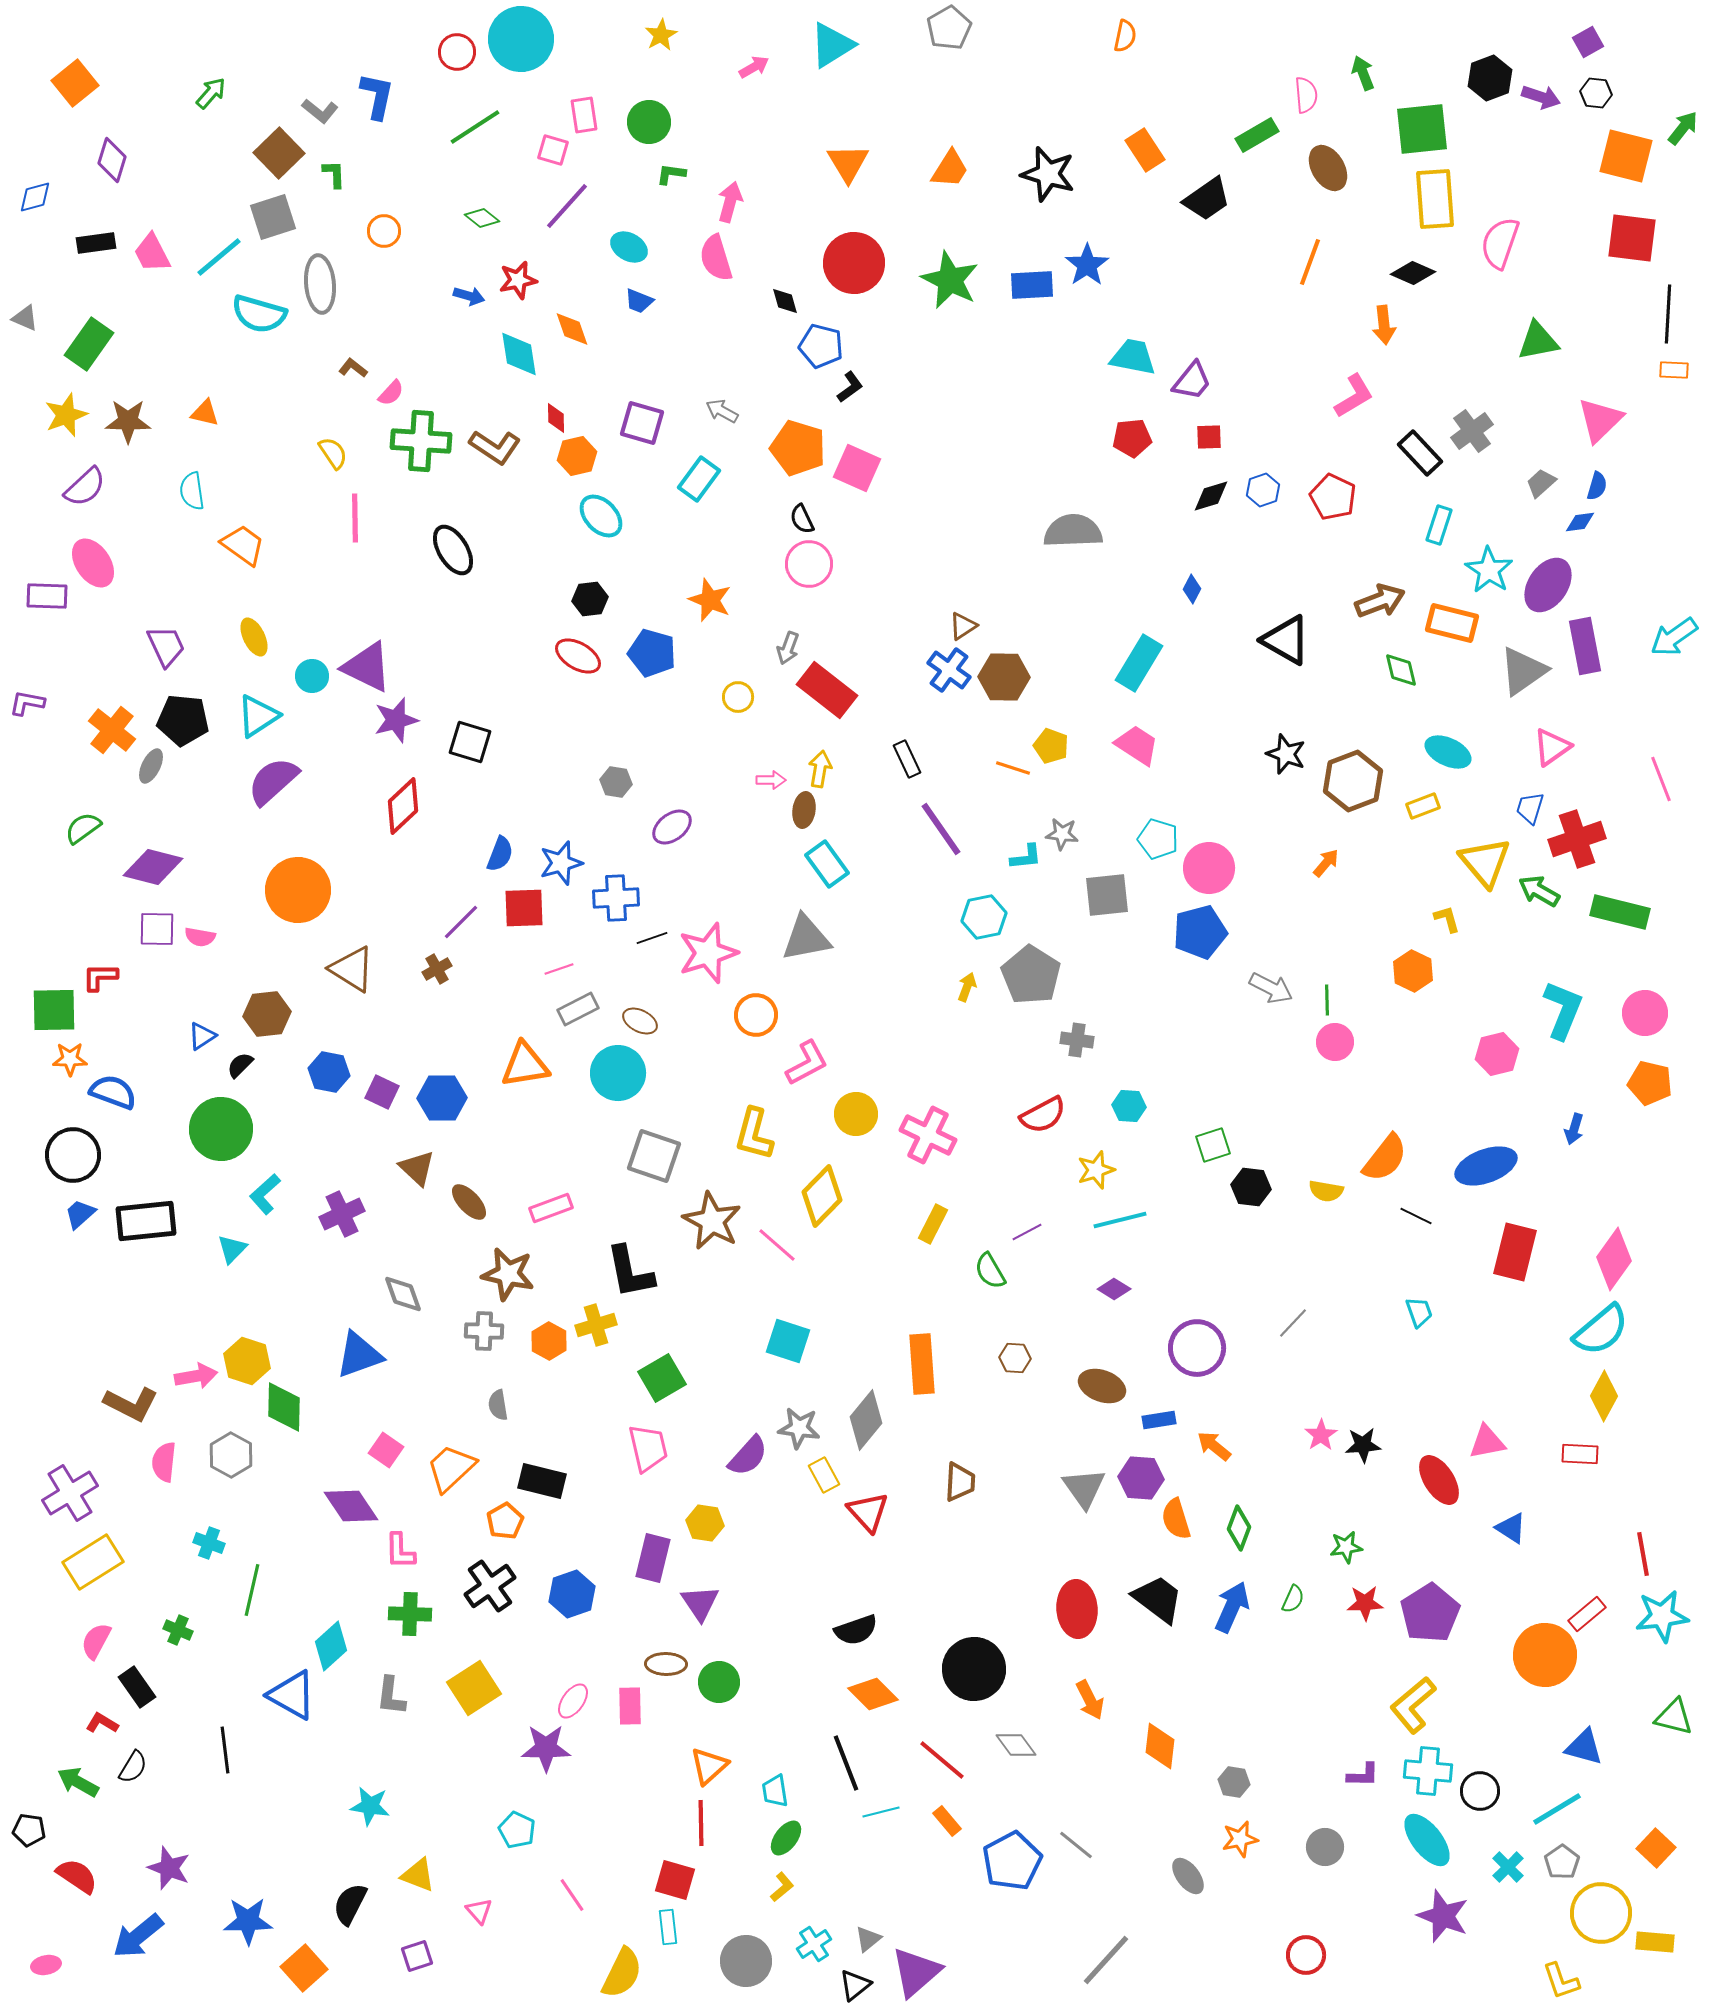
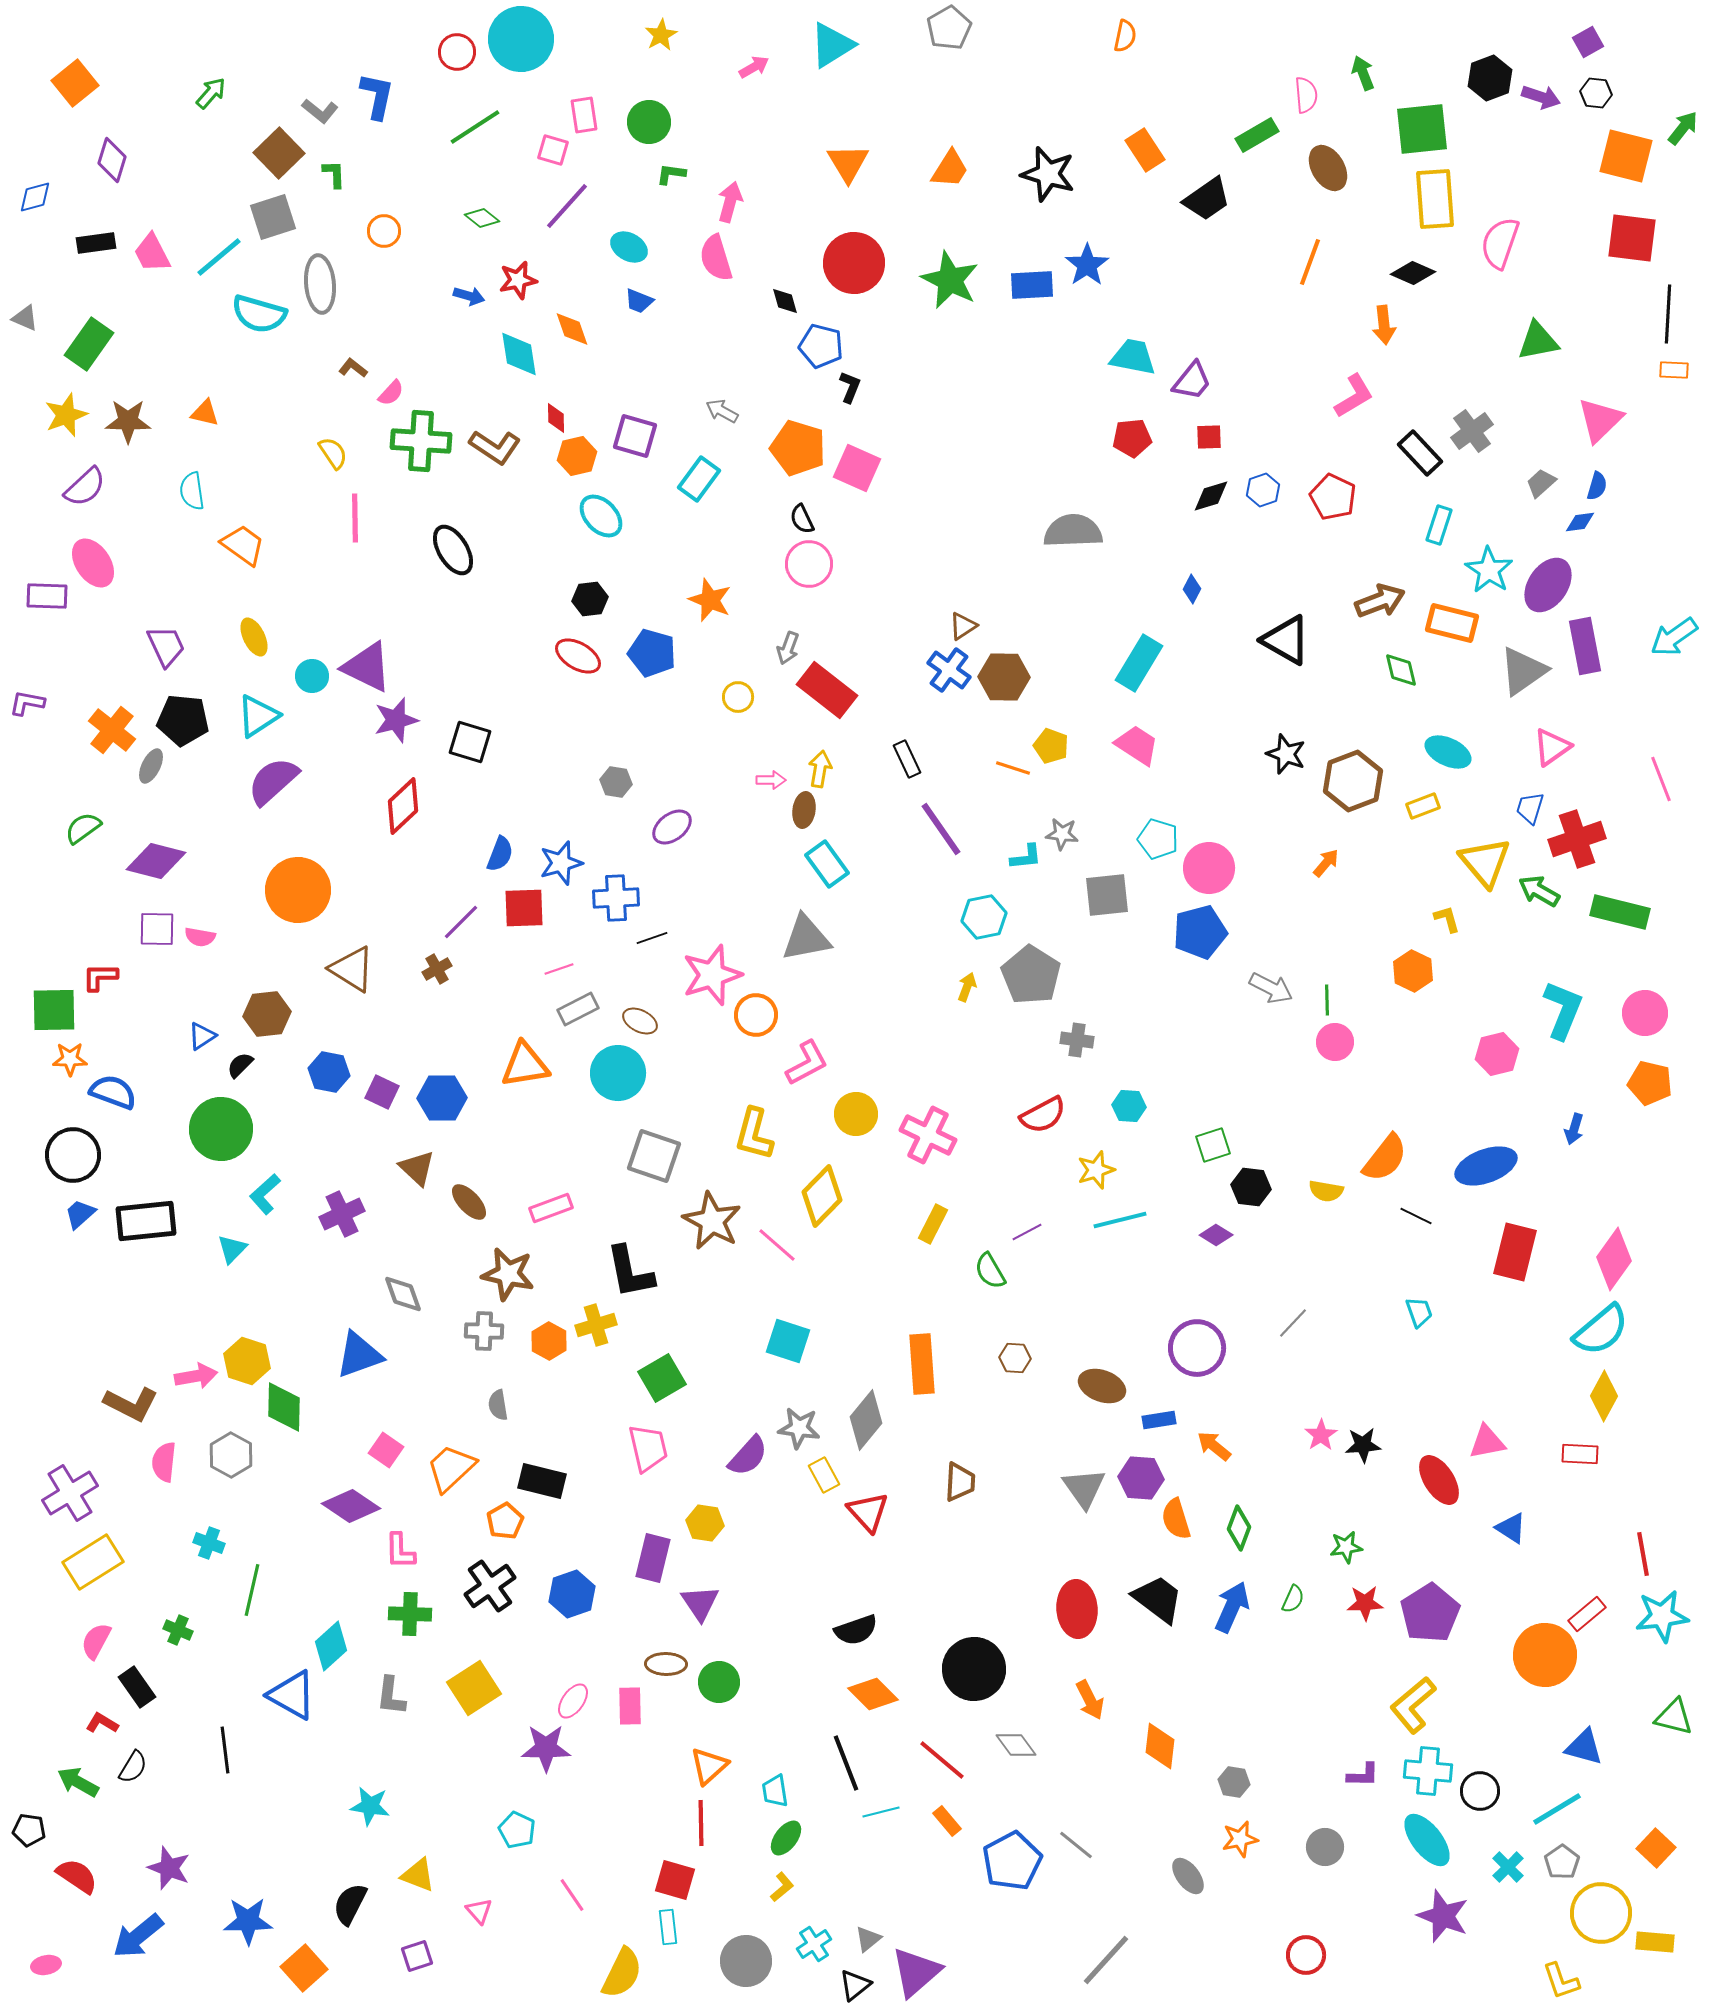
black L-shape at (850, 387): rotated 32 degrees counterclockwise
purple square at (642, 423): moved 7 px left, 13 px down
purple diamond at (153, 867): moved 3 px right, 6 px up
pink star at (708, 953): moved 4 px right, 22 px down
purple diamond at (1114, 1289): moved 102 px right, 54 px up
purple diamond at (351, 1506): rotated 22 degrees counterclockwise
